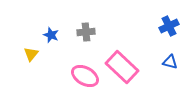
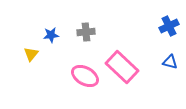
blue star: rotated 28 degrees counterclockwise
